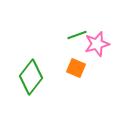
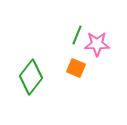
green line: rotated 48 degrees counterclockwise
pink star: rotated 15 degrees clockwise
